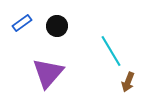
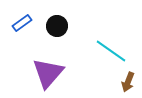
cyan line: rotated 24 degrees counterclockwise
